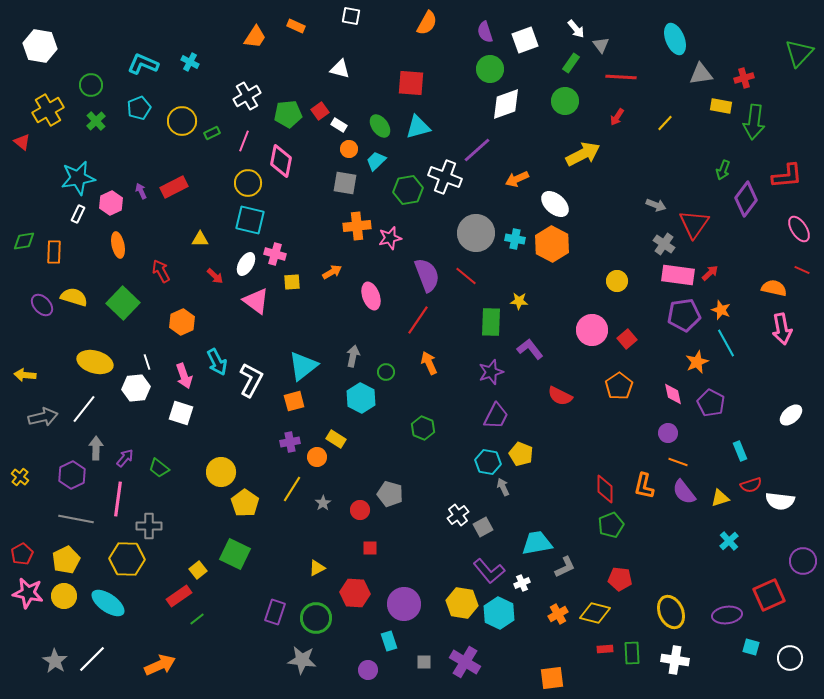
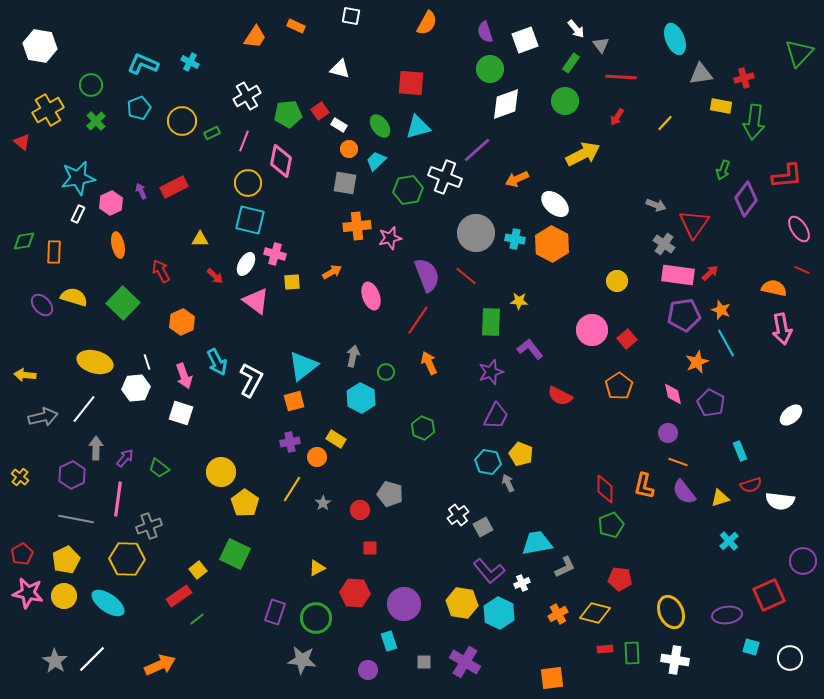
gray arrow at (503, 487): moved 5 px right, 4 px up
gray cross at (149, 526): rotated 20 degrees counterclockwise
